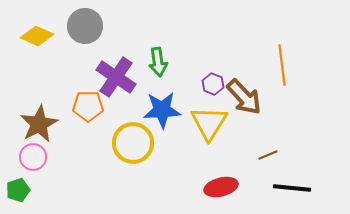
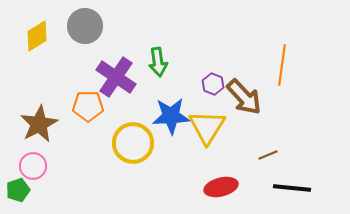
yellow diamond: rotated 56 degrees counterclockwise
orange line: rotated 15 degrees clockwise
blue star: moved 9 px right, 6 px down
yellow triangle: moved 2 px left, 4 px down
pink circle: moved 9 px down
